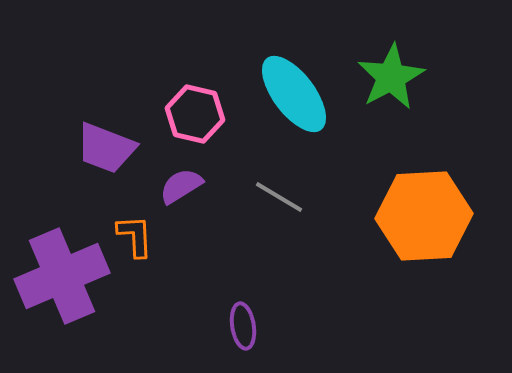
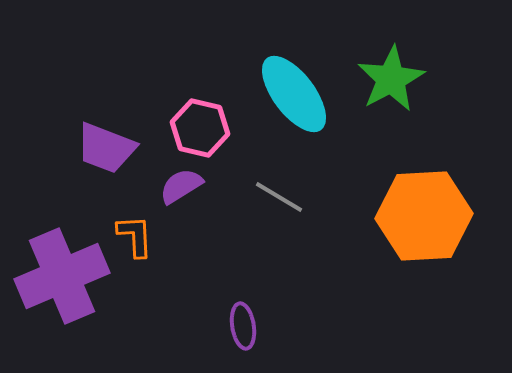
green star: moved 2 px down
pink hexagon: moved 5 px right, 14 px down
